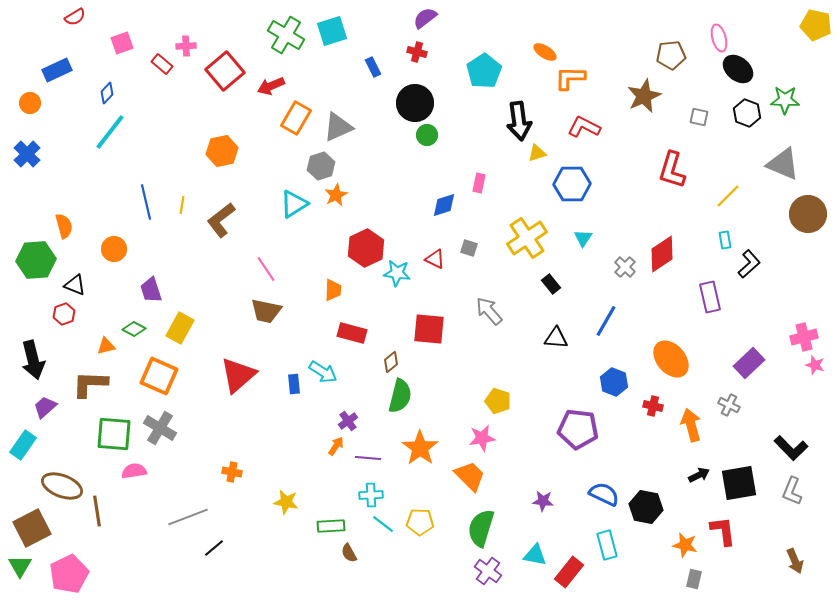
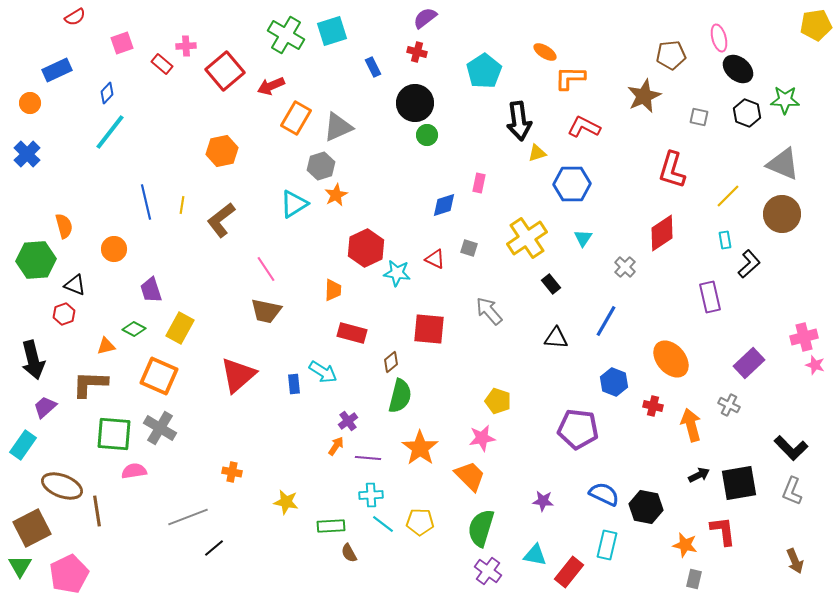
yellow pentagon at (816, 25): rotated 20 degrees counterclockwise
brown circle at (808, 214): moved 26 px left
red diamond at (662, 254): moved 21 px up
cyan rectangle at (607, 545): rotated 28 degrees clockwise
